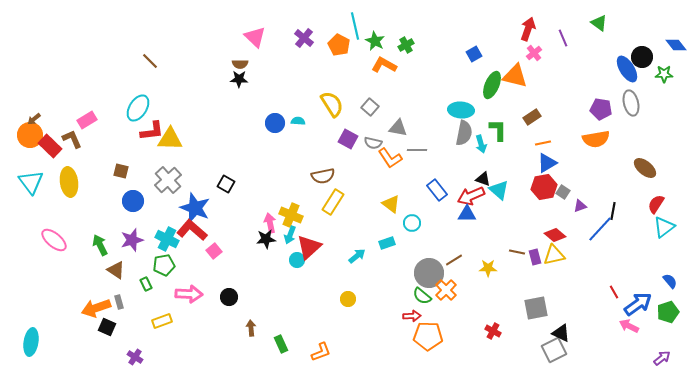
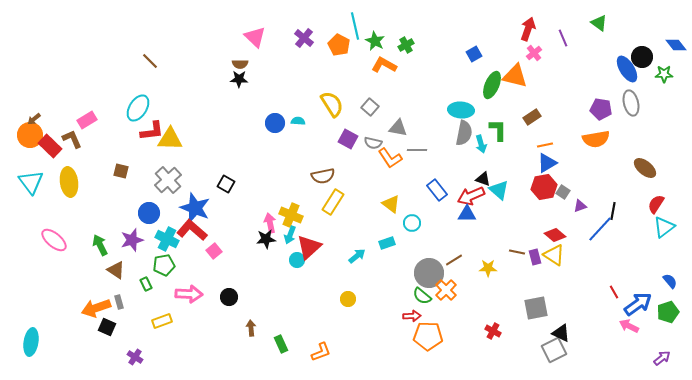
orange line at (543, 143): moved 2 px right, 2 px down
blue circle at (133, 201): moved 16 px right, 12 px down
yellow triangle at (554, 255): rotated 45 degrees clockwise
